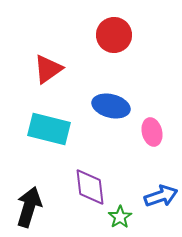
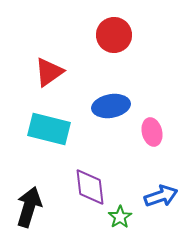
red triangle: moved 1 px right, 3 px down
blue ellipse: rotated 24 degrees counterclockwise
